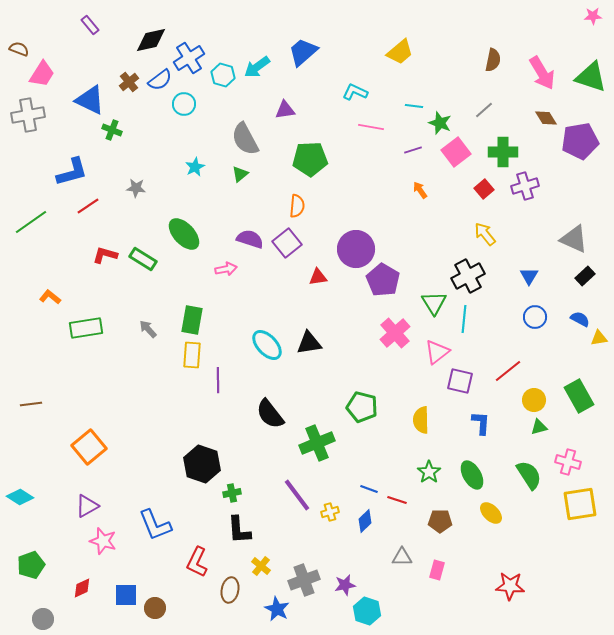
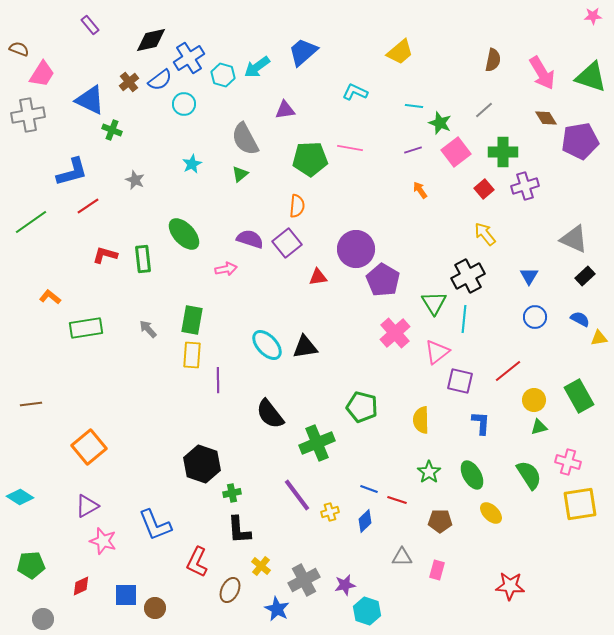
pink line at (371, 127): moved 21 px left, 21 px down
cyan star at (195, 167): moved 3 px left, 3 px up
gray star at (136, 188): moved 1 px left, 8 px up; rotated 18 degrees clockwise
green rectangle at (143, 259): rotated 52 degrees clockwise
black triangle at (309, 343): moved 4 px left, 4 px down
green pentagon at (31, 565): rotated 16 degrees clockwise
gray cross at (304, 580): rotated 8 degrees counterclockwise
red diamond at (82, 588): moved 1 px left, 2 px up
brown ellipse at (230, 590): rotated 15 degrees clockwise
